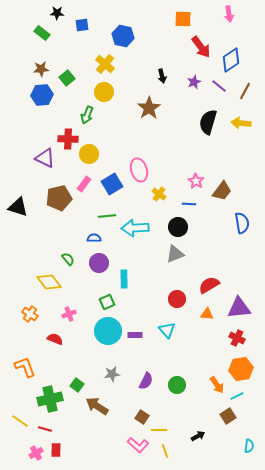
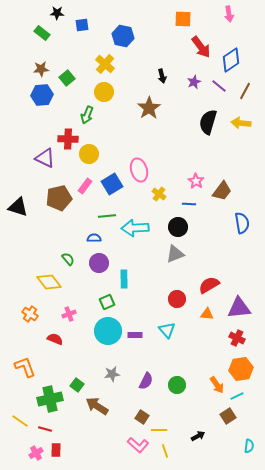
pink rectangle at (84, 184): moved 1 px right, 2 px down
